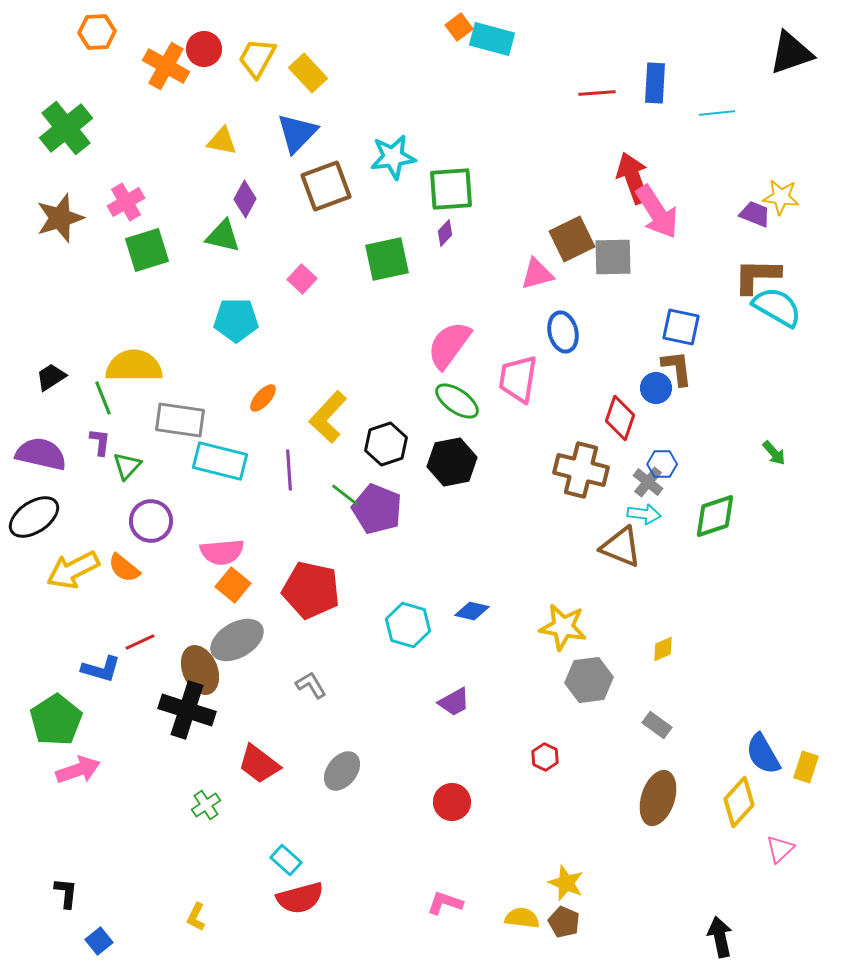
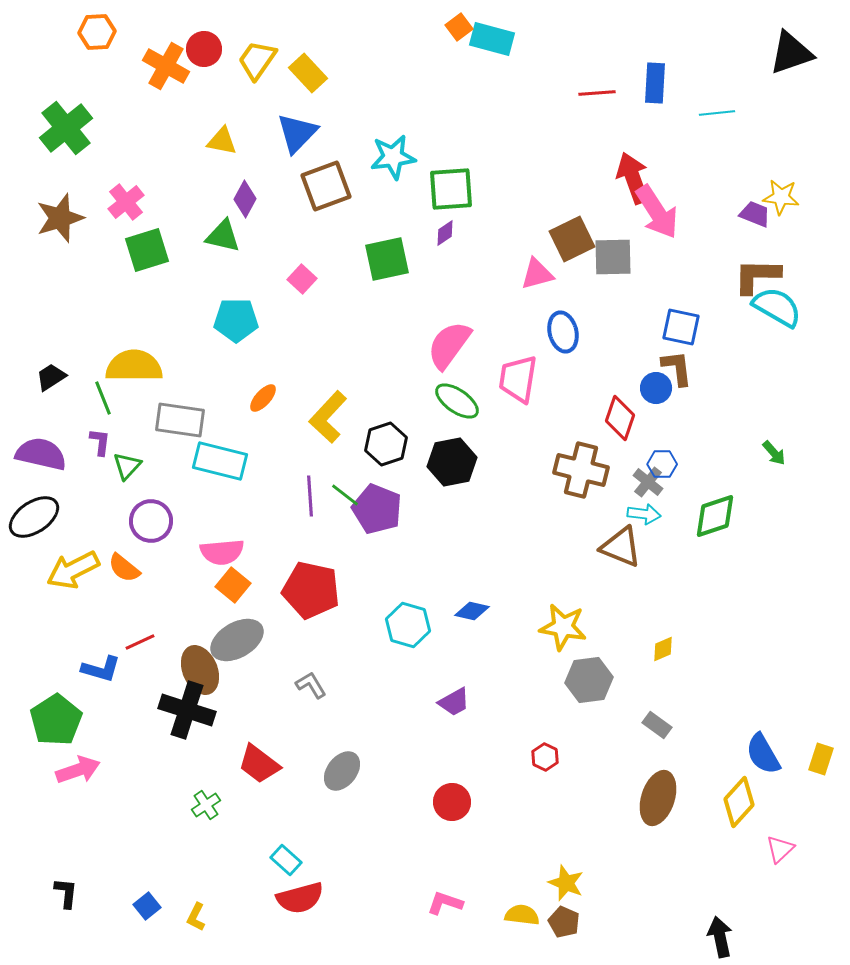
yellow trapezoid at (257, 58): moved 2 px down; rotated 6 degrees clockwise
pink cross at (126, 202): rotated 9 degrees counterclockwise
purple diamond at (445, 233): rotated 12 degrees clockwise
purple line at (289, 470): moved 21 px right, 26 px down
yellow rectangle at (806, 767): moved 15 px right, 8 px up
yellow semicircle at (522, 918): moved 3 px up
blue square at (99, 941): moved 48 px right, 35 px up
